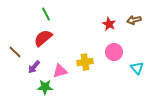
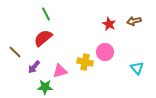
brown arrow: moved 1 px down
pink circle: moved 9 px left
yellow cross: rotated 21 degrees clockwise
